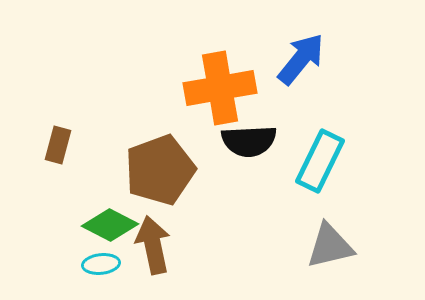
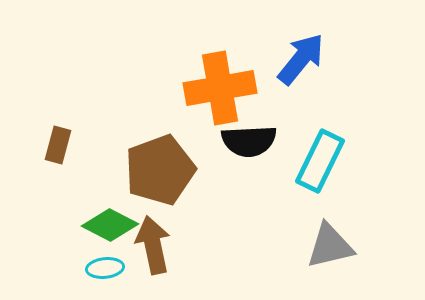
cyan ellipse: moved 4 px right, 4 px down
